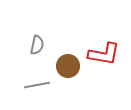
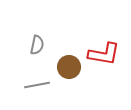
brown circle: moved 1 px right, 1 px down
